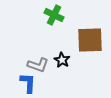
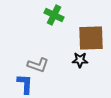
brown square: moved 1 px right, 2 px up
black star: moved 18 px right; rotated 28 degrees counterclockwise
blue L-shape: moved 3 px left, 1 px down
